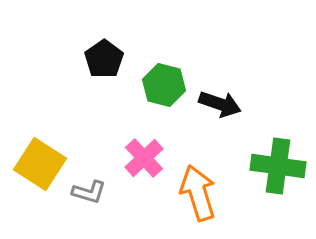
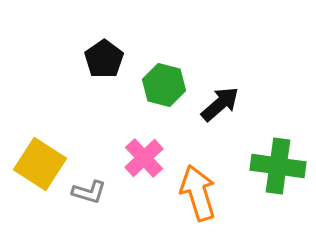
black arrow: rotated 60 degrees counterclockwise
